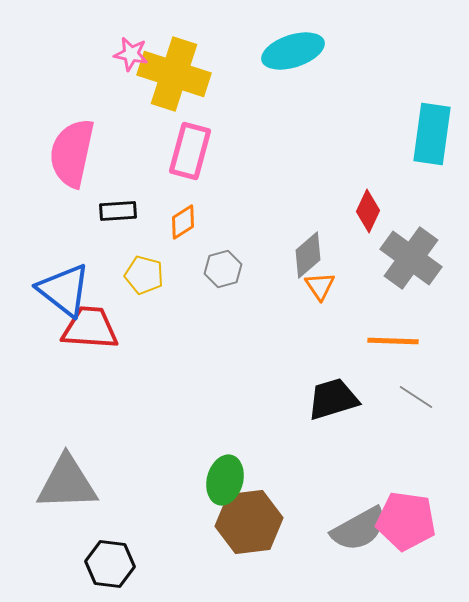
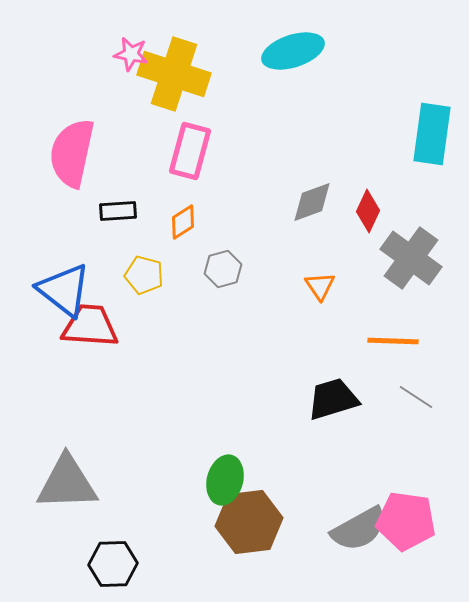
gray diamond: moved 4 px right, 53 px up; rotated 21 degrees clockwise
red trapezoid: moved 2 px up
black hexagon: moved 3 px right; rotated 9 degrees counterclockwise
